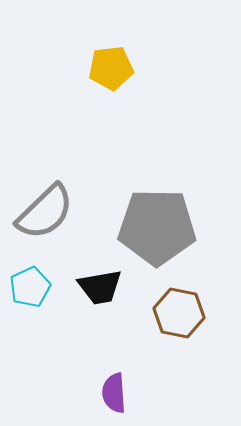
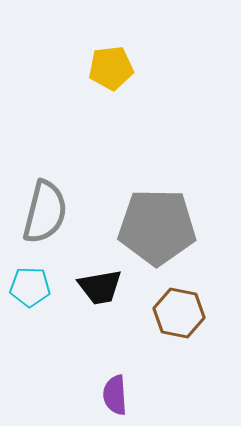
gray semicircle: rotated 32 degrees counterclockwise
cyan pentagon: rotated 27 degrees clockwise
purple semicircle: moved 1 px right, 2 px down
